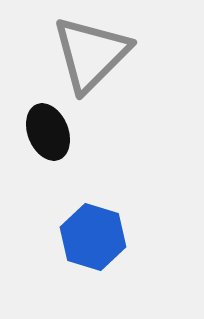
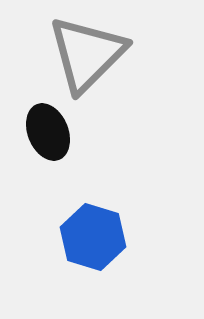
gray triangle: moved 4 px left
